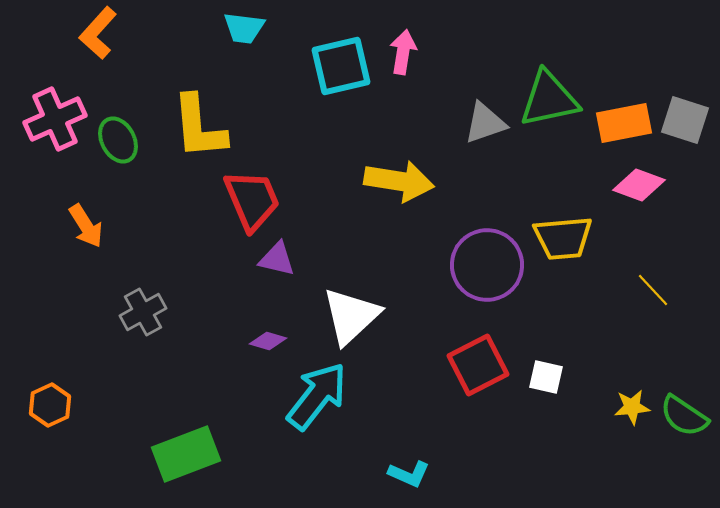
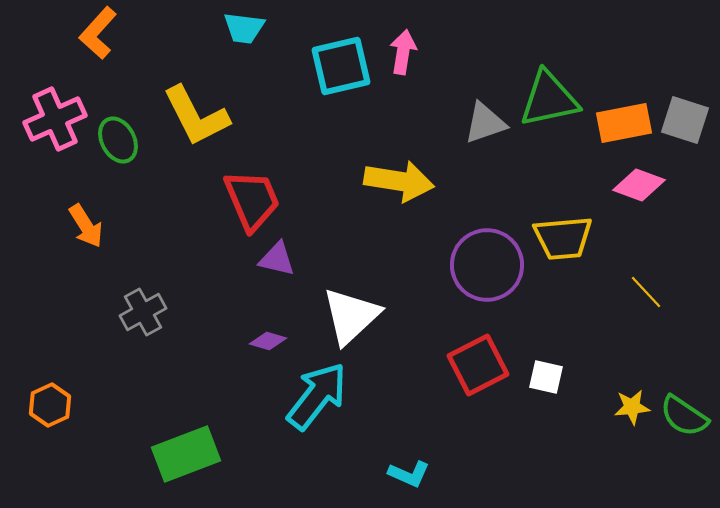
yellow L-shape: moved 3 px left, 11 px up; rotated 22 degrees counterclockwise
yellow line: moved 7 px left, 2 px down
